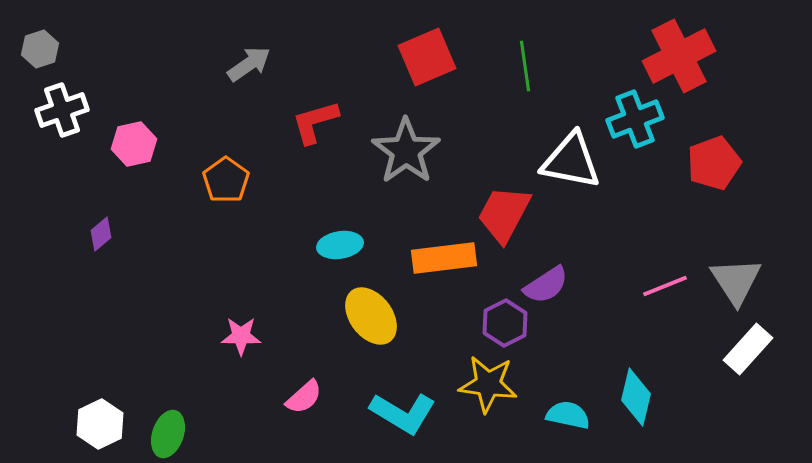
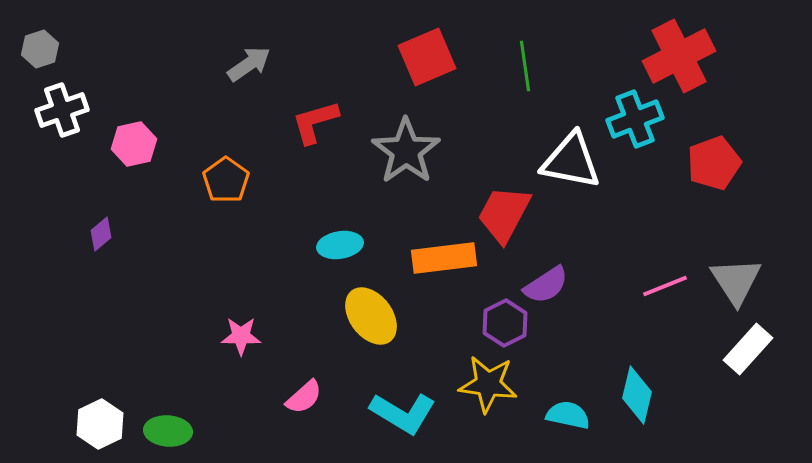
cyan diamond: moved 1 px right, 2 px up
green ellipse: moved 3 px up; rotated 75 degrees clockwise
